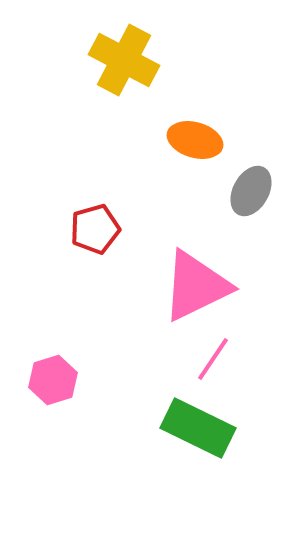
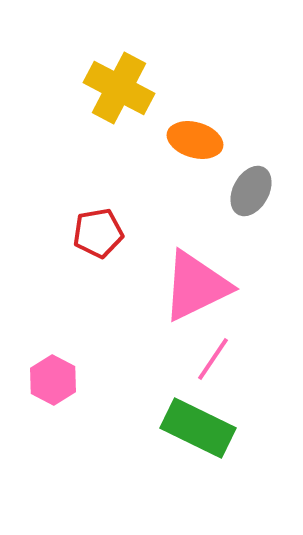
yellow cross: moved 5 px left, 28 px down
red pentagon: moved 3 px right, 4 px down; rotated 6 degrees clockwise
pink hexagon: rotated 15 degrees counterclockwise
